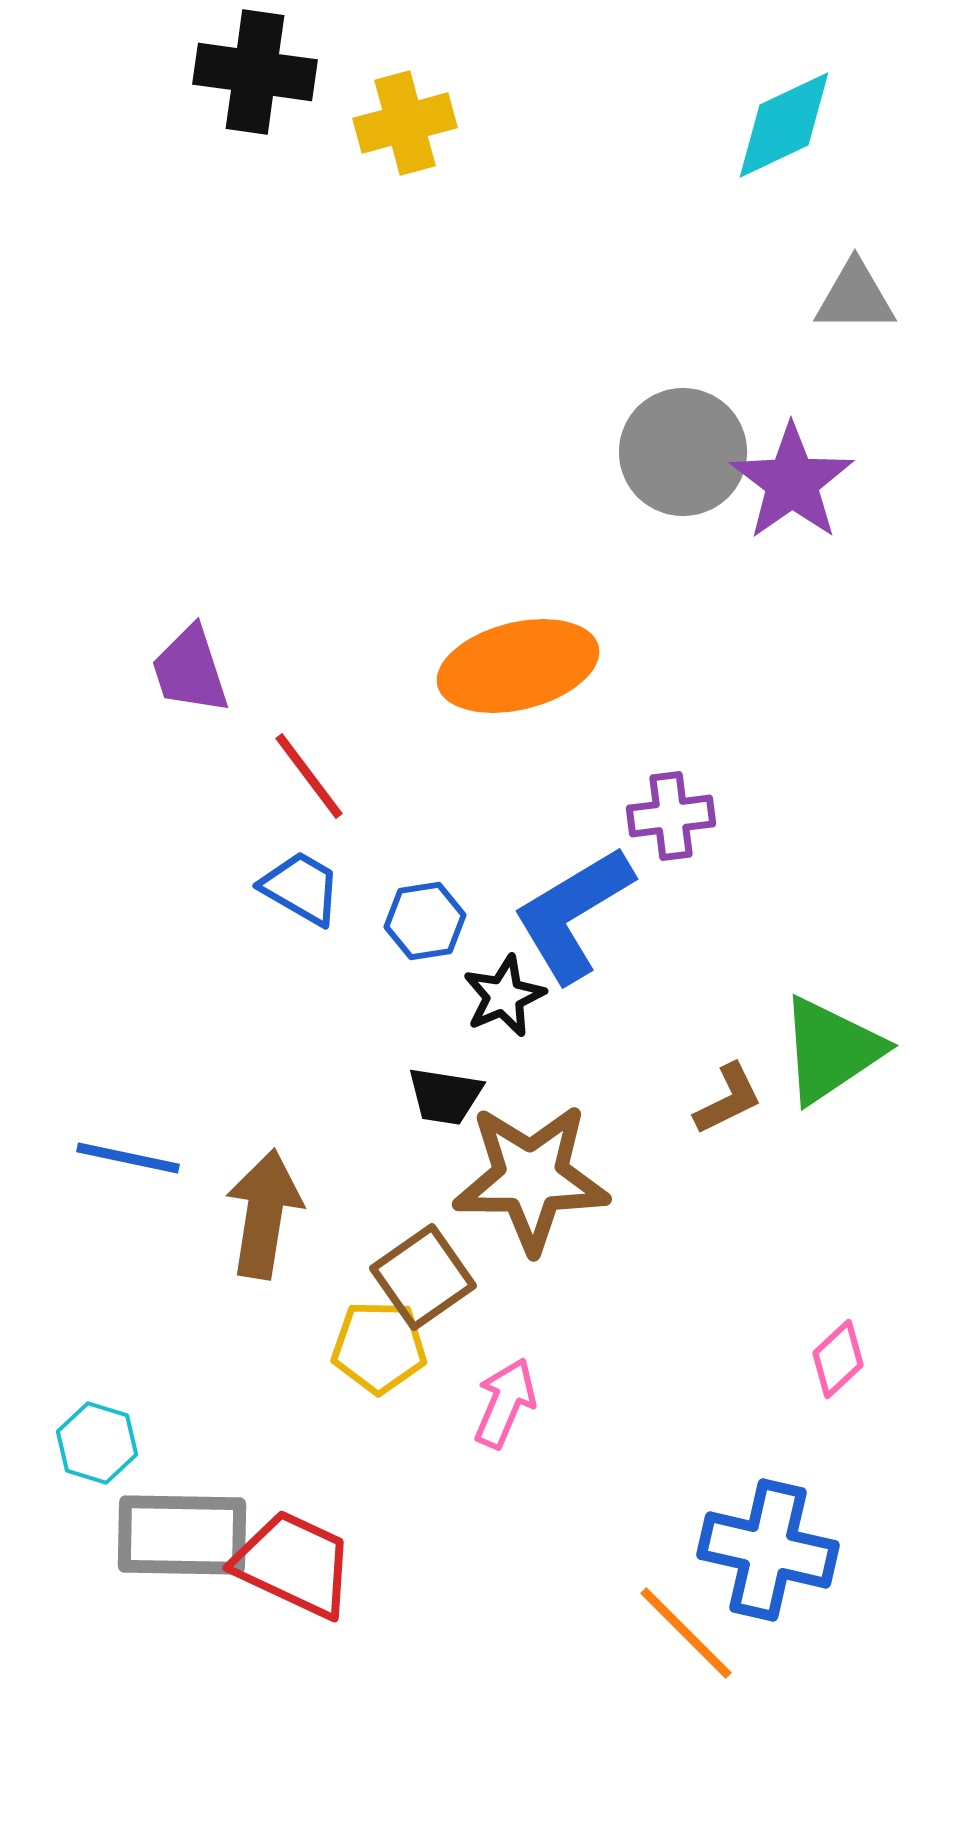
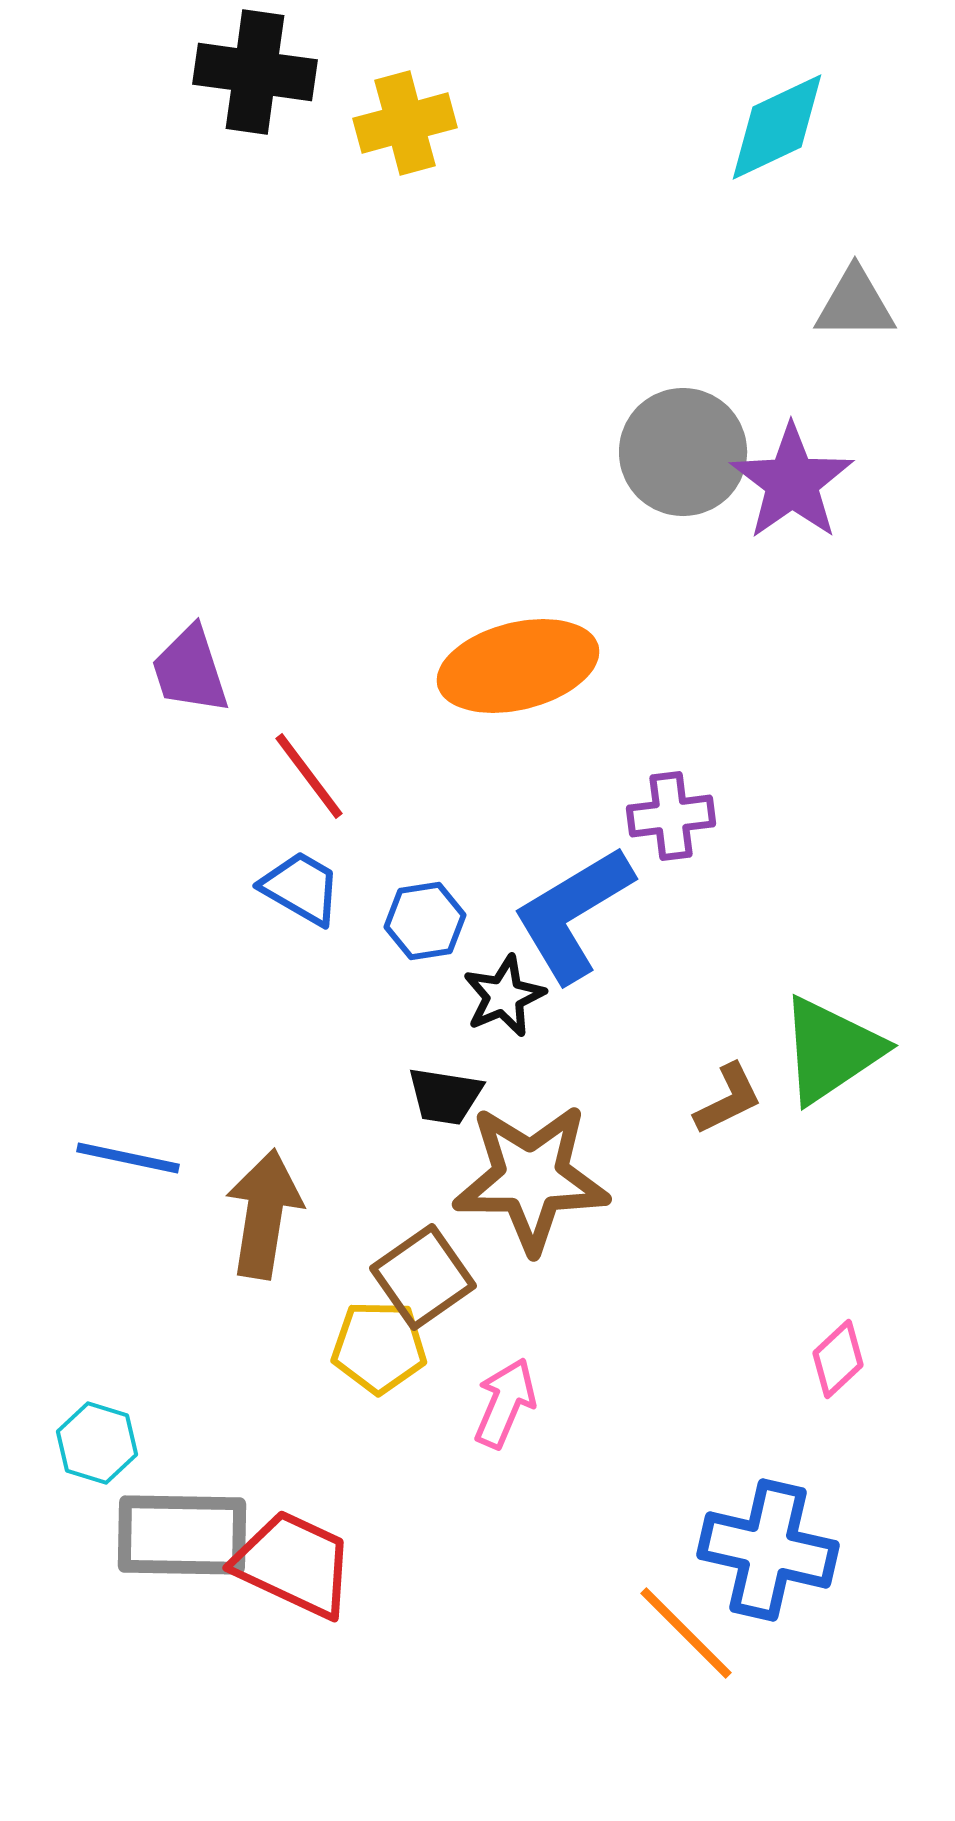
cyan diamond: moved 7 px left, 2 px down
gray triangle: moved 7 px down
